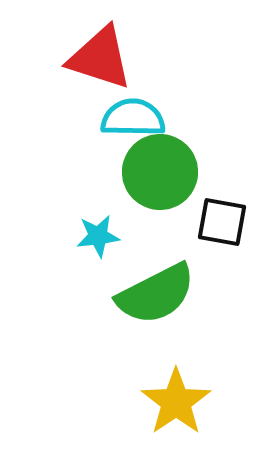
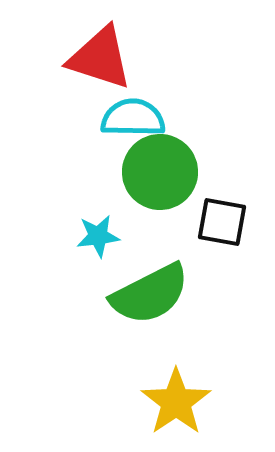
green semicircle: moved 6 px left
